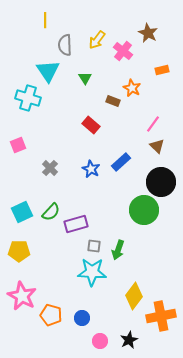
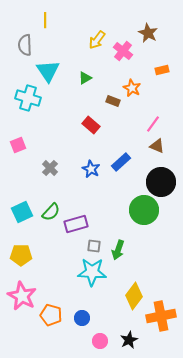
gray semicircle: moved 40 px left
green triangle: rotated 32 degrees clockwise
brown triangle: rotated 21 degrees counterclockwise
yellow pentagon: moved 2 px right, 4 px down
